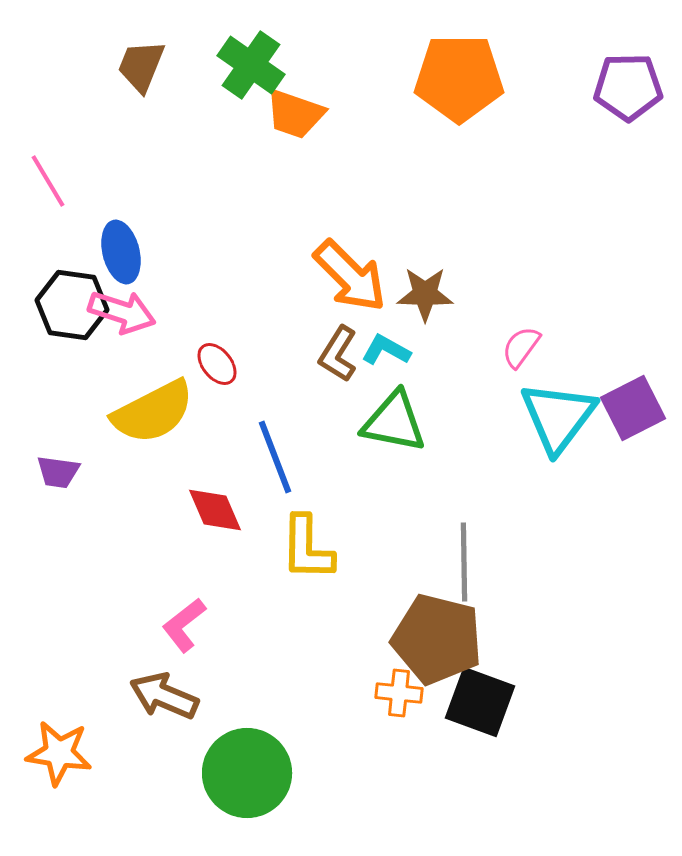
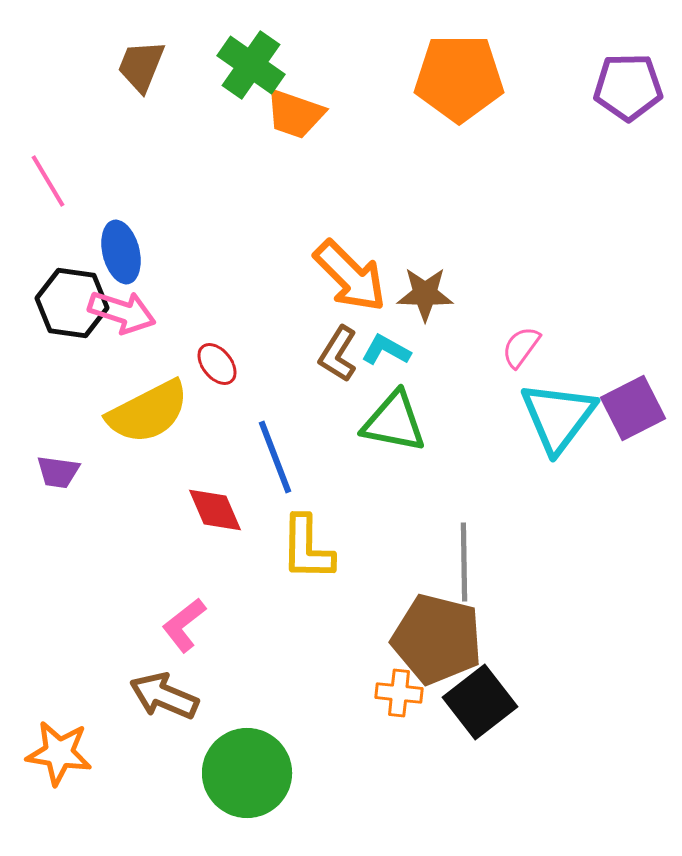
black hexagon: moved 2 px up
yellow semicircle: moved 5 px left
black square: rotated 32 degrees clockwise
